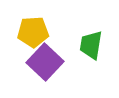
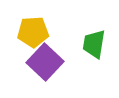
green trapezoid: moved 3 px right, 1 px up
